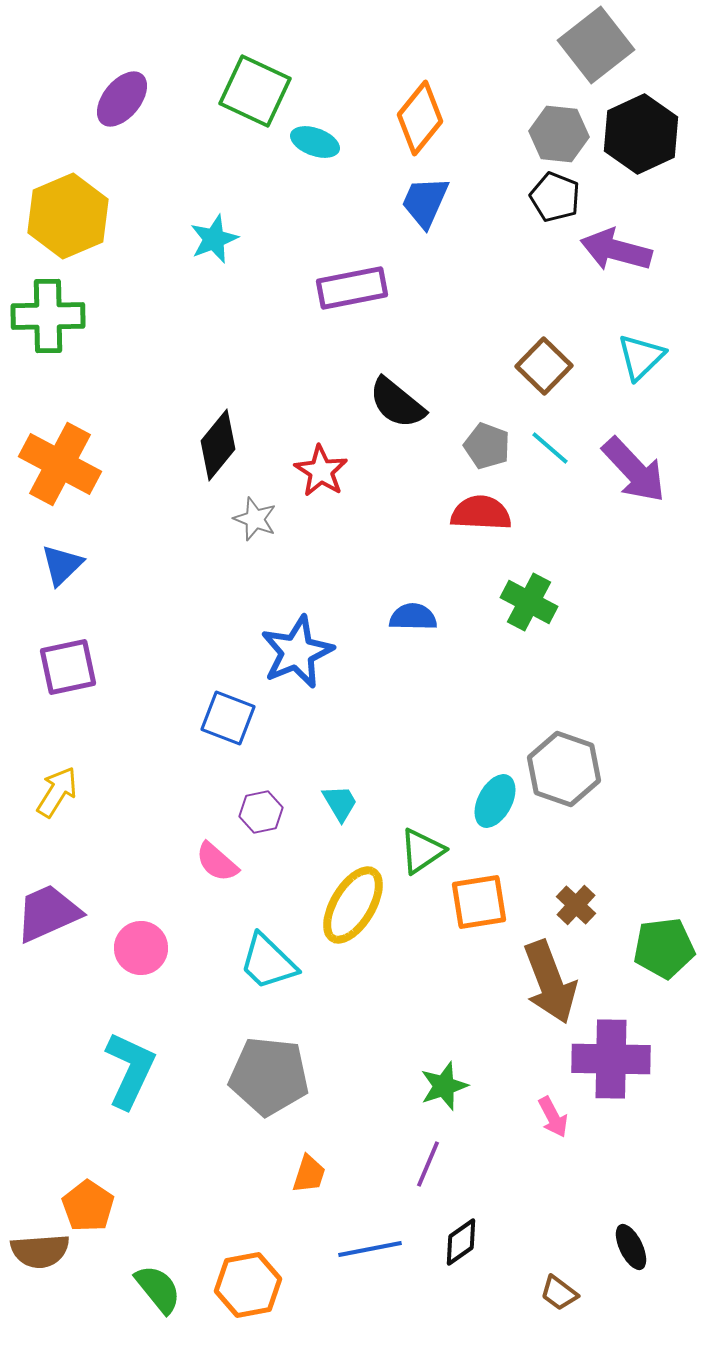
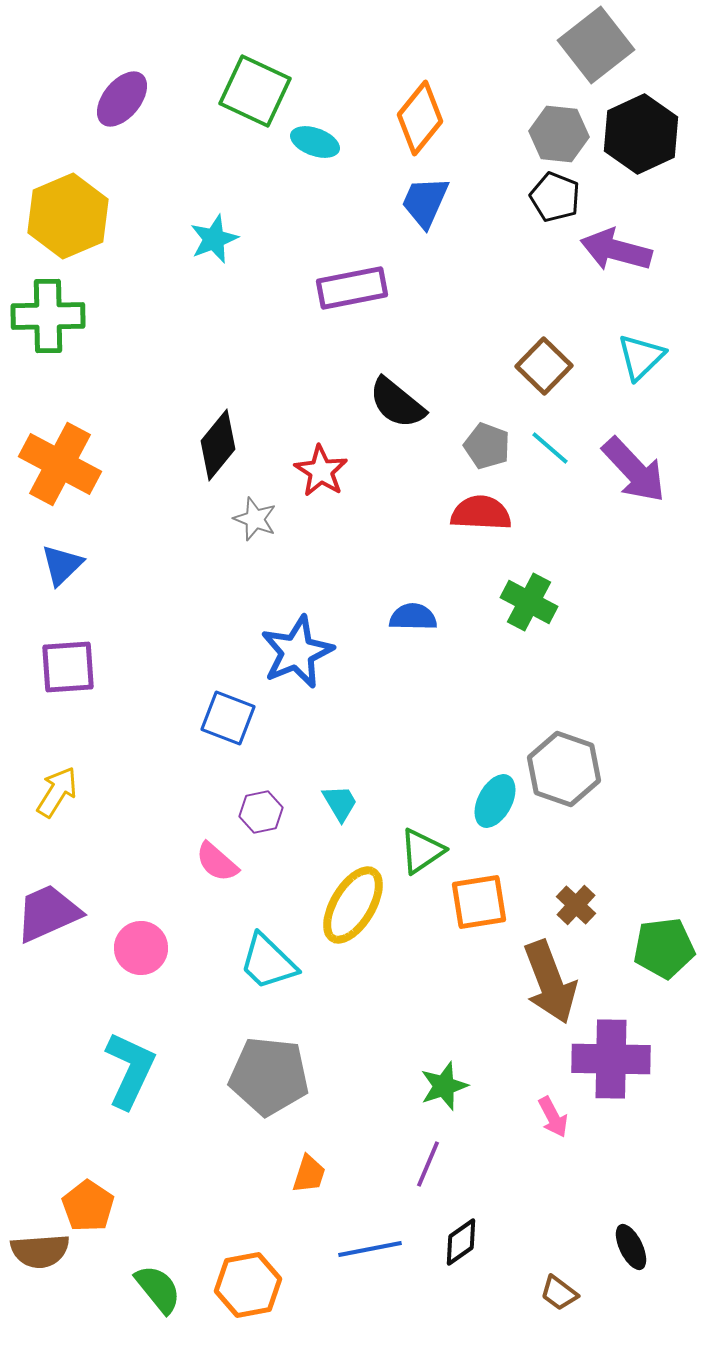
purple square at (68, 667): rotated 8 degrees clockwise
